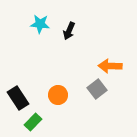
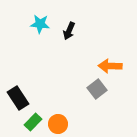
orange circle: moved 29 px down
